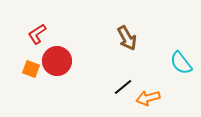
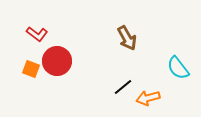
red L-shape: rotated 110 degrees counterclockwise
cyan semicircle: moved 3 px left, 5 px down
